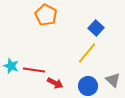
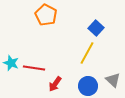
yellow line: rotated 10 degrees counterclockwise
cyan star: moved 3 px up
red line: moved 2 px up
red arrow: moved 1 px down; rotated 98 degrees clockwise
